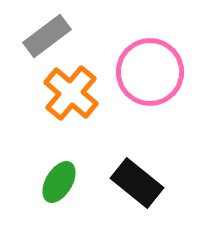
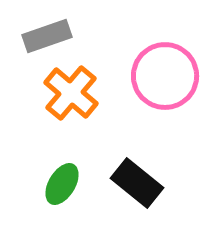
gray rectangle: rotated 18 degrees clockwise
pink circle: moved 15 px right, 4 px down
green ellipse: moved 3 px right, 2 px down
